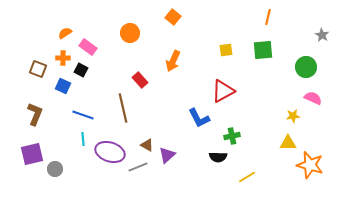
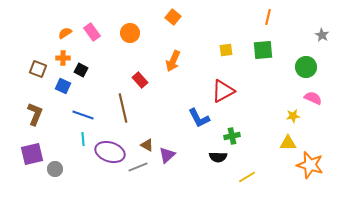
pink rectangle: moved 4 px right, 15 px up; rotated 18 degrees clockwise
